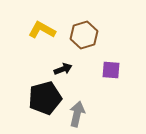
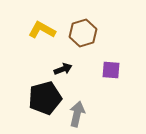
brown hexagon: moved 1 px left, 2 px up
